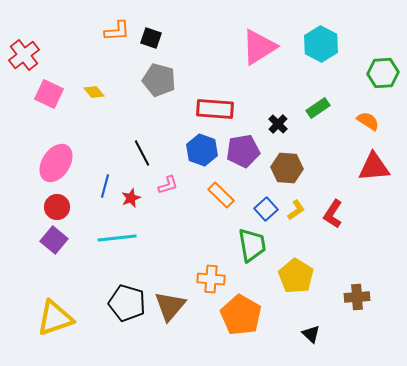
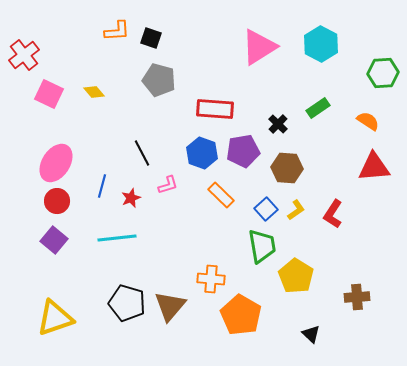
blue hexagon: moved 3 px down
blue line: moved 3 px left
red circle: moved 6 px up
green trapezoid: moved 10 px right, 1 px down
